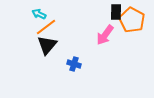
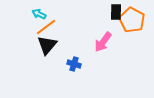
pink arrow: moved 2 px left, 7 px down
